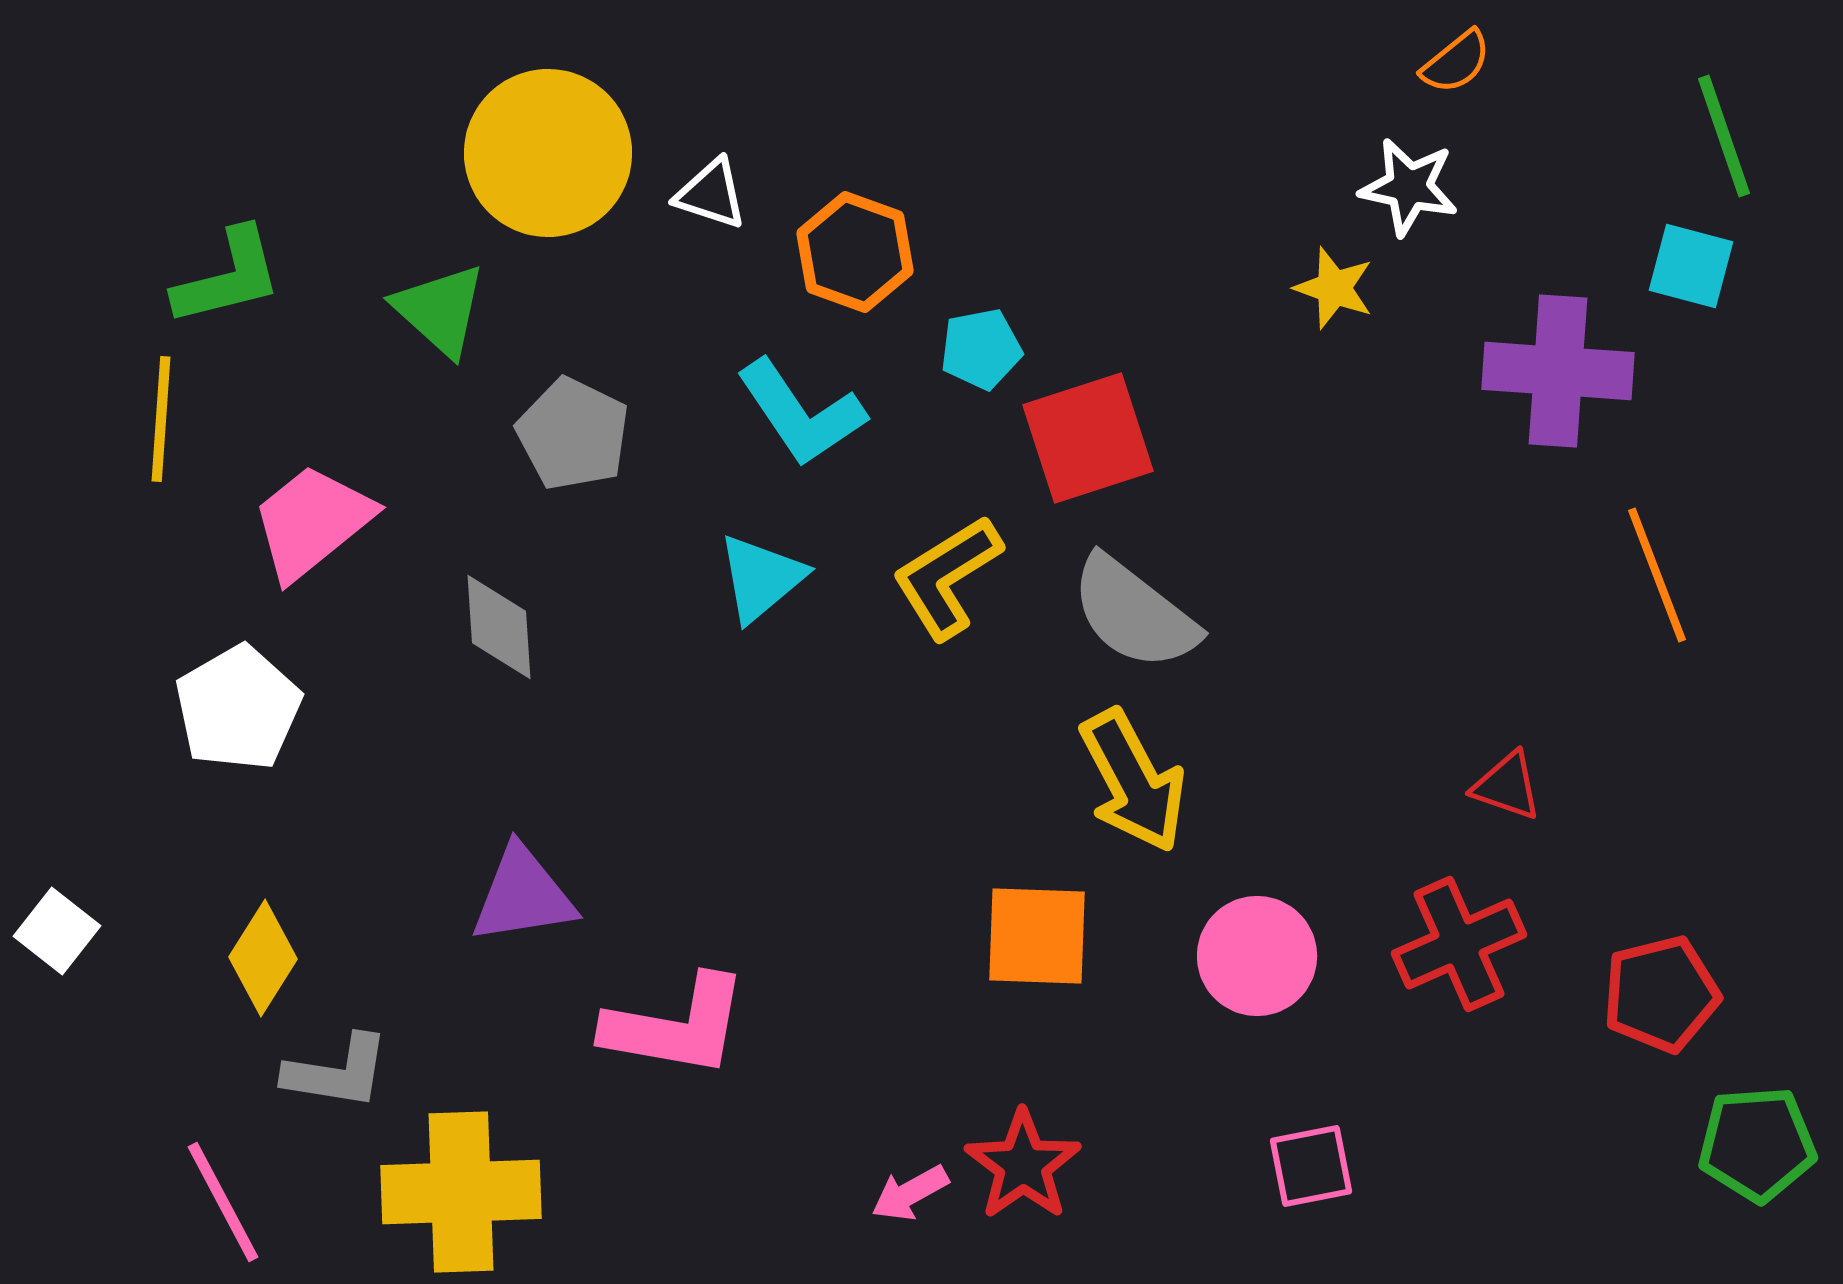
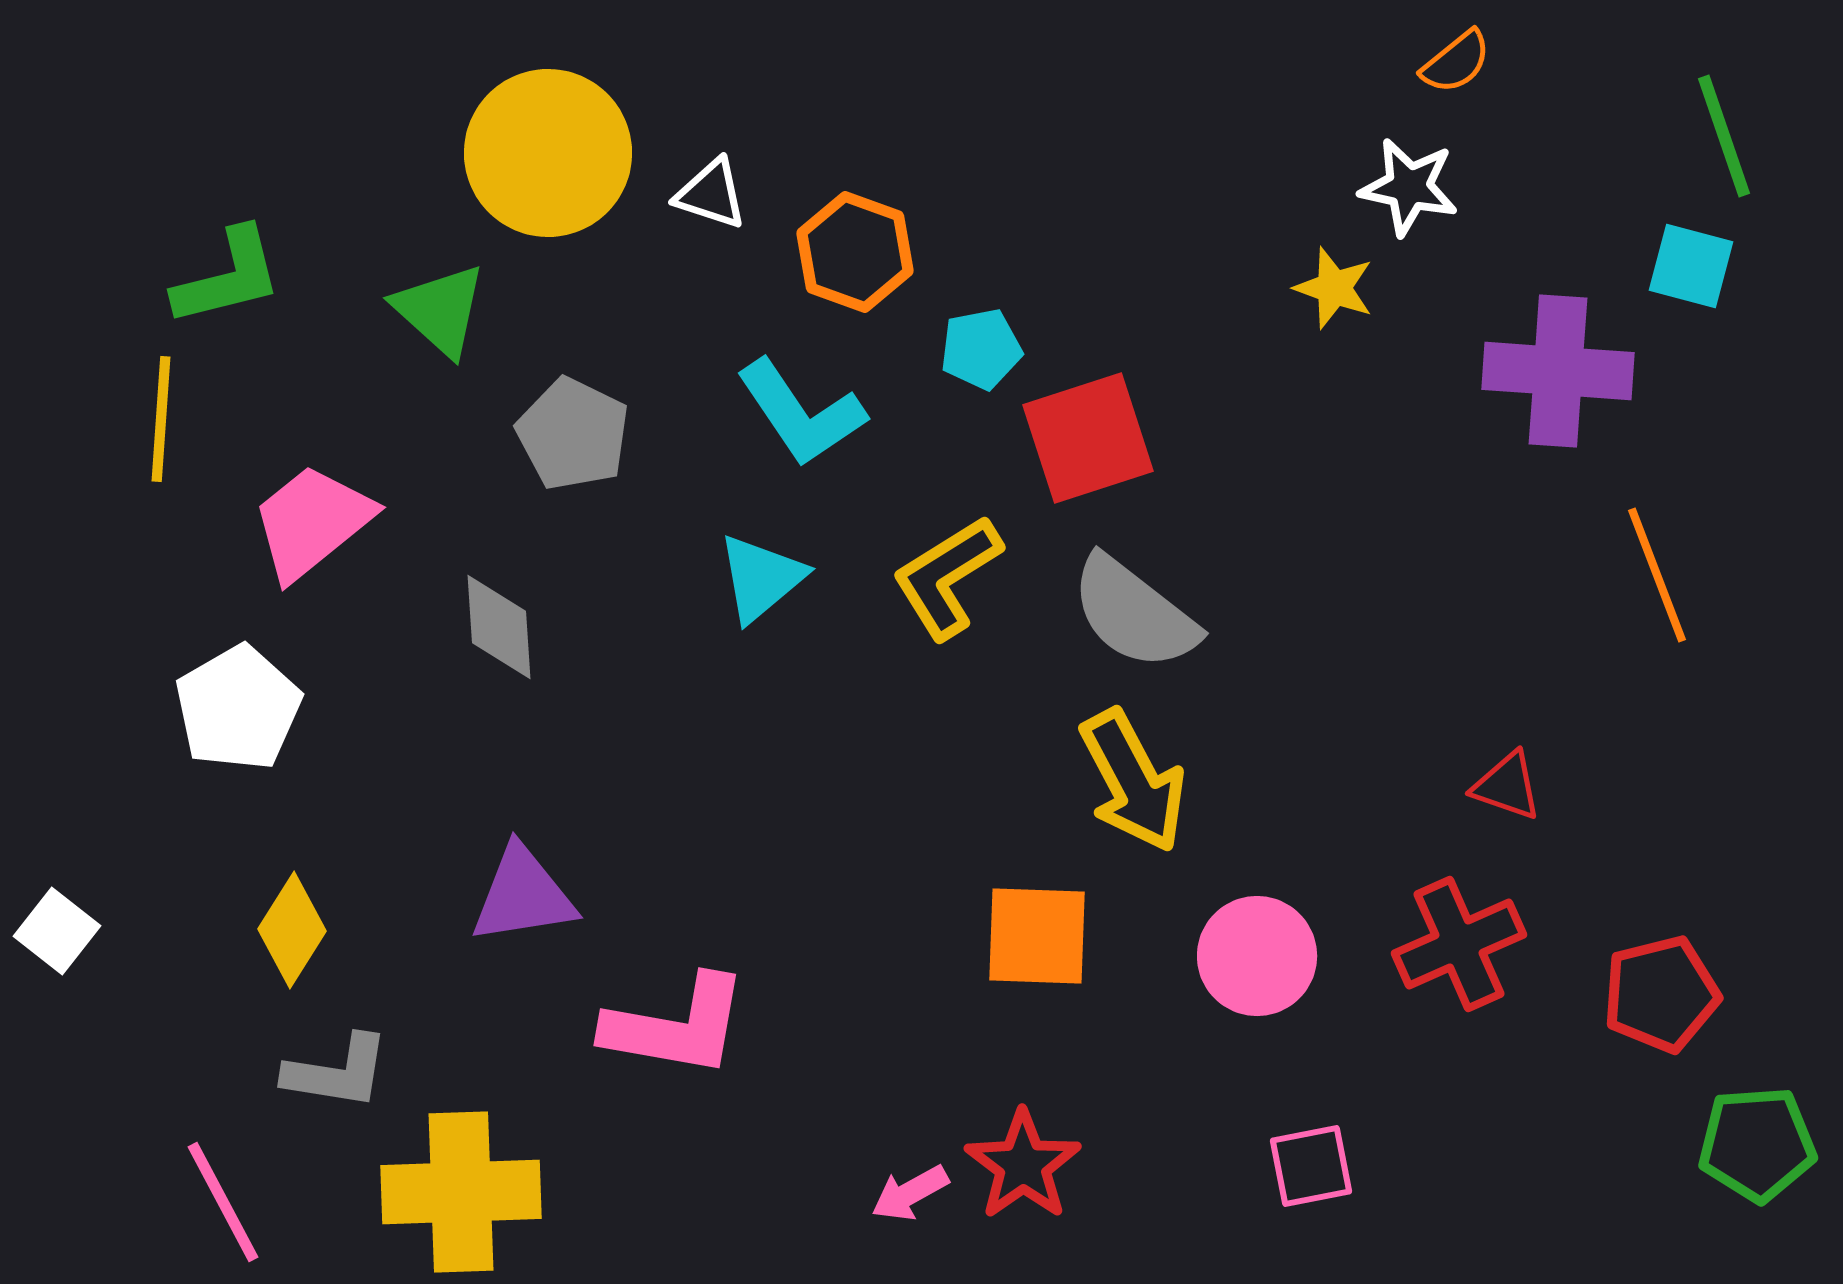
yellow diamond: moved 29 px right, 28 px up
